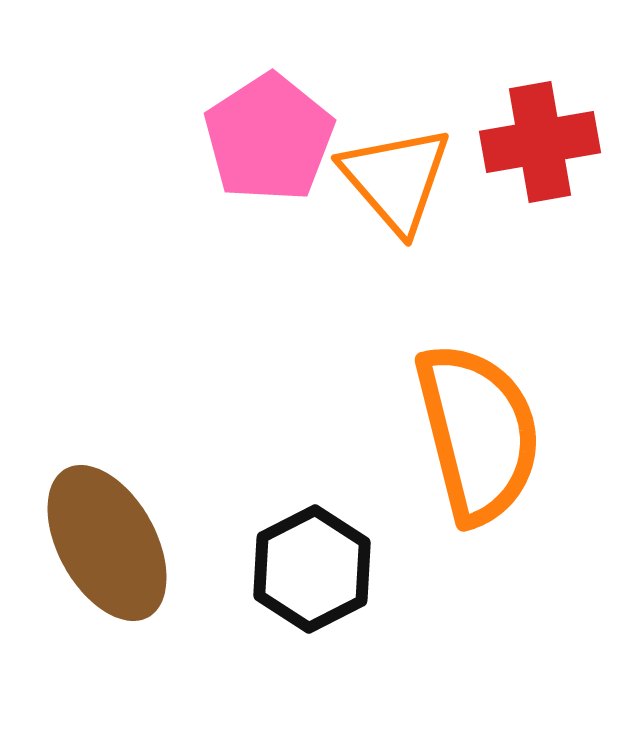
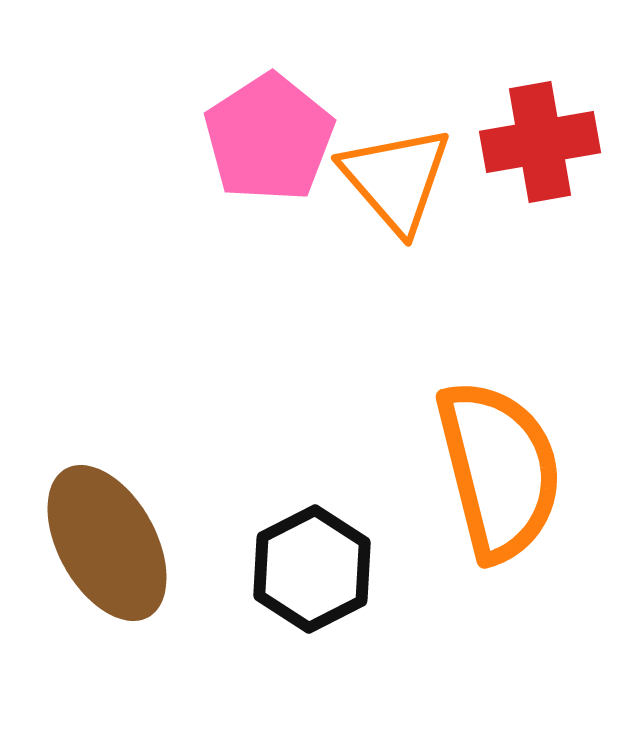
orange semicircle: moved 21 px right, 37 px down
